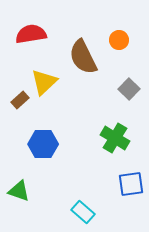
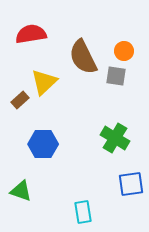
orange circle: moved 5 px right, 11 px down
gray square: moved 13 px left, 13 px up; rotated 35 degrees counterclockwise
green triangle: moved 2 px right
cyan rectangle: rotated 40 degrees clockwise
